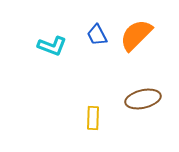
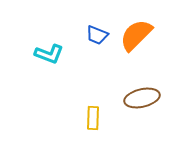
blue trapezoid: rotated 40 degrees counterclockwise
cyan L-shape: moved 3 px left, 8 px down
brown ellipse: moved 1 px left, 1 px up
